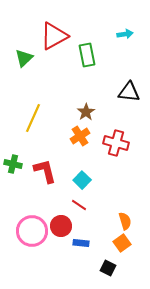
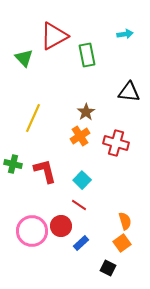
green triangle: rotated 30 degrees counterclockwise
blue rectangle: rotated 49 degrees counterclockwise
